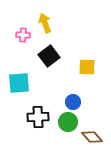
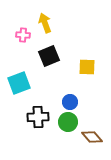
black square: rotated 15 degrees clockwise
cyan square: rotated 15 degrees counterclockwise
blue circle: moved 3 px left
